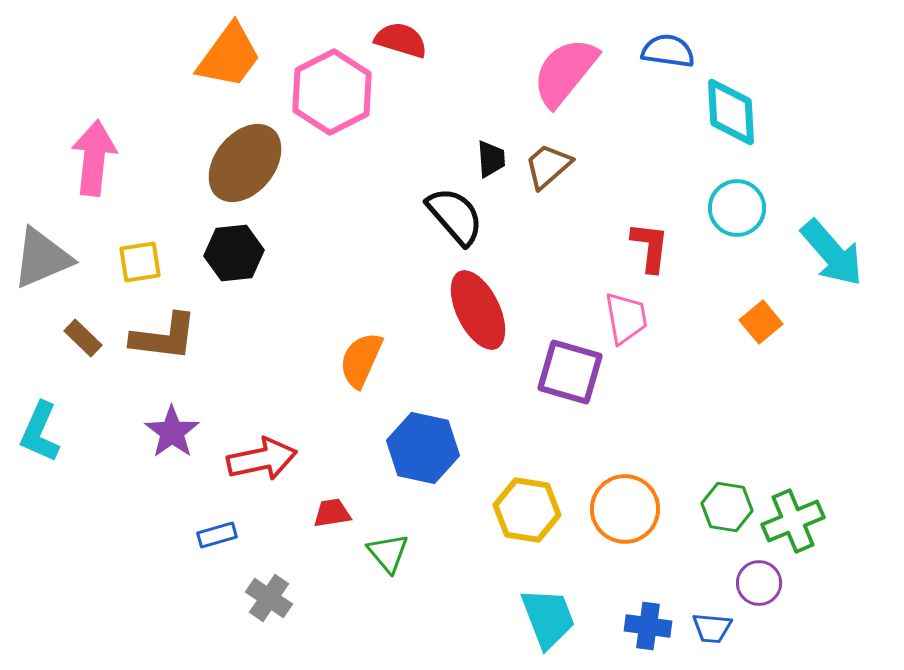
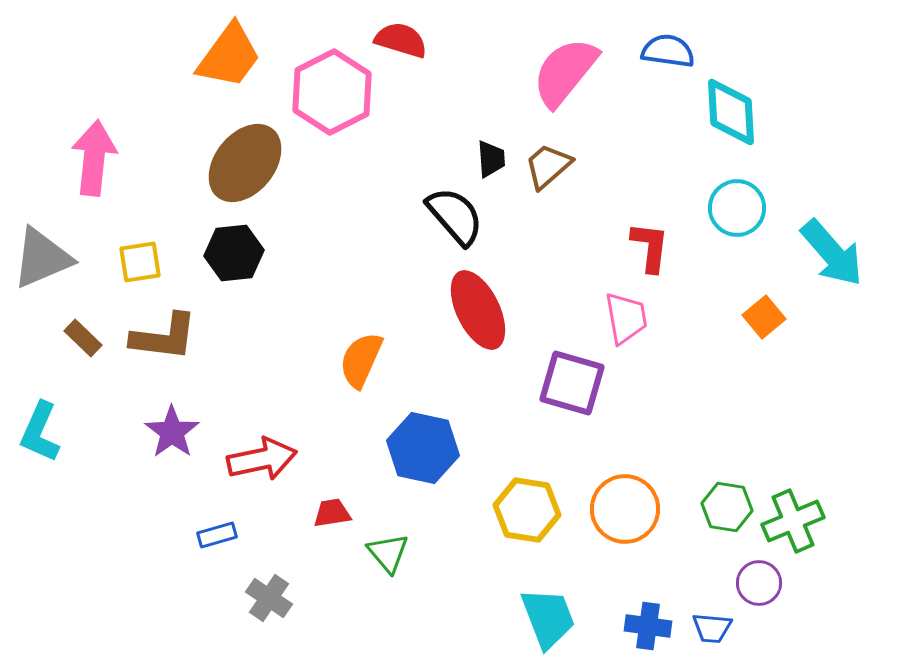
orange square: moved 3 px right, 5 px up
purple square: moved 2 px right, 11 px down
